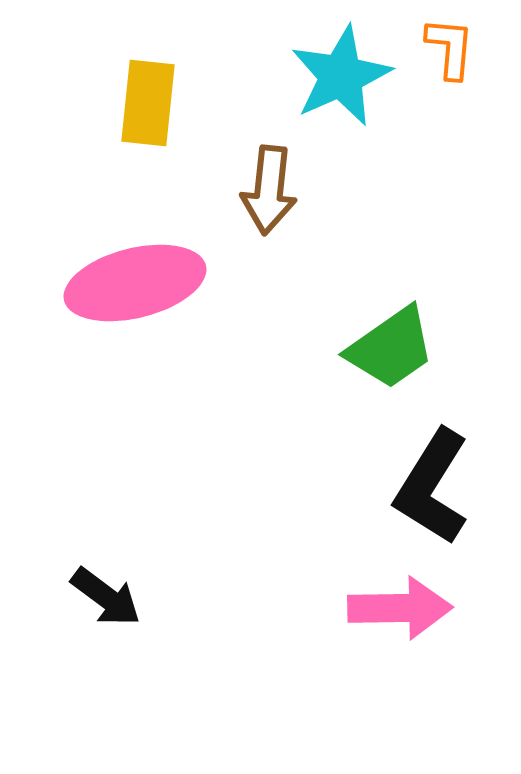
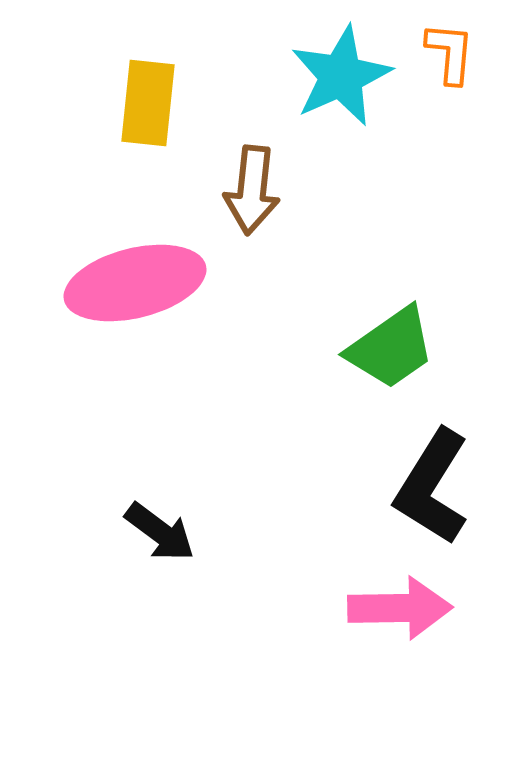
orange L-shape: moved 5 px down
brown arrow: moved 17 px left
black arrow: moved 54 px right, 65 px up
